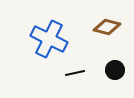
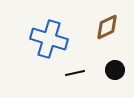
brown diamond: rotated 40 degrees counterclockwise
blue cross: rotated 9 degrees counterclockwise
